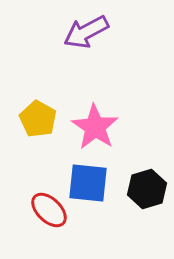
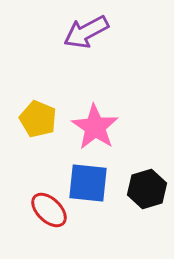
yellow pentagon: rotated 6 degrees counterclockwise
